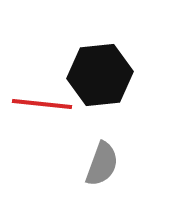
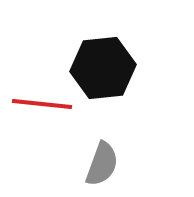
black hexagon: moved 3 px right, 7 px up
